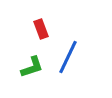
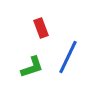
red rectangle: moved 1 px up
